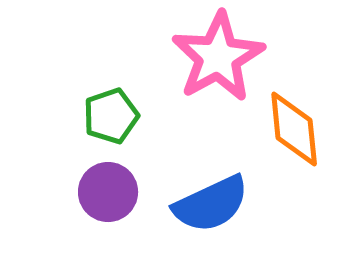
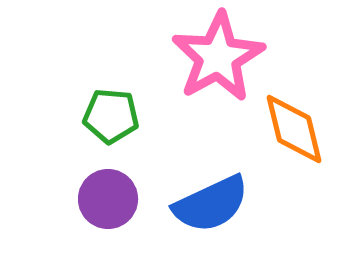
green pentagon: rotated 24 degrees clockwise
orange diamond: rotated 8 degrees counterclockwise
purple circle: moved 7 px down
